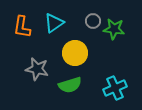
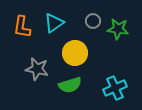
green star: moved 4 px right
